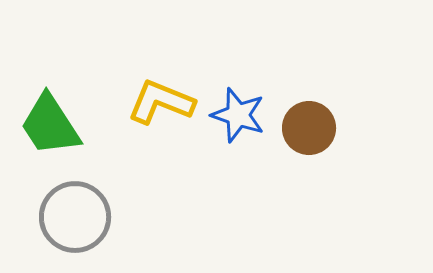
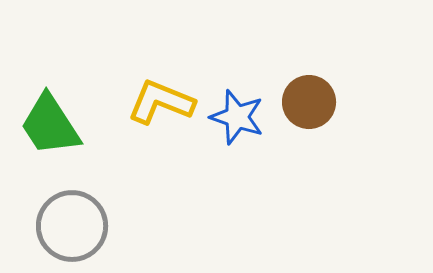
blue star: moved 1 px left, 2 px down
brown circle: moved 26 px up
gray circle: moved 3 px left, 9 px down
